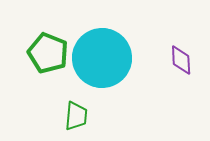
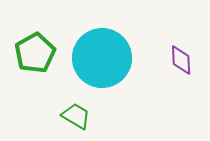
green pentagon: moved 13 px left; rotated 21 degrees clockwise
green trapezoid: rotated 64 degrees counterclockwise
